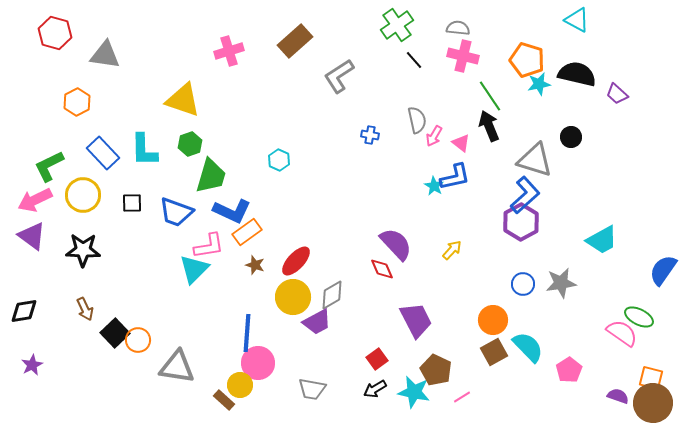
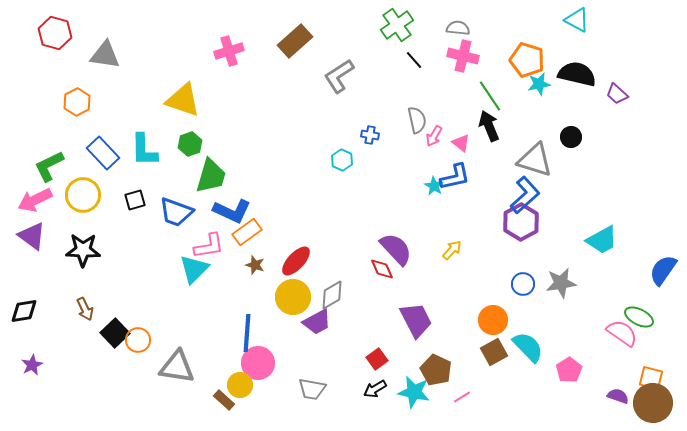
cyan hexagon at (279, 160): moved 63 px right
black square at (132, 203): moved 3 px right, 3 px up; rotated 15 degrees counterclockwise
purple semicircle at (396, 244): moved 5 px down
